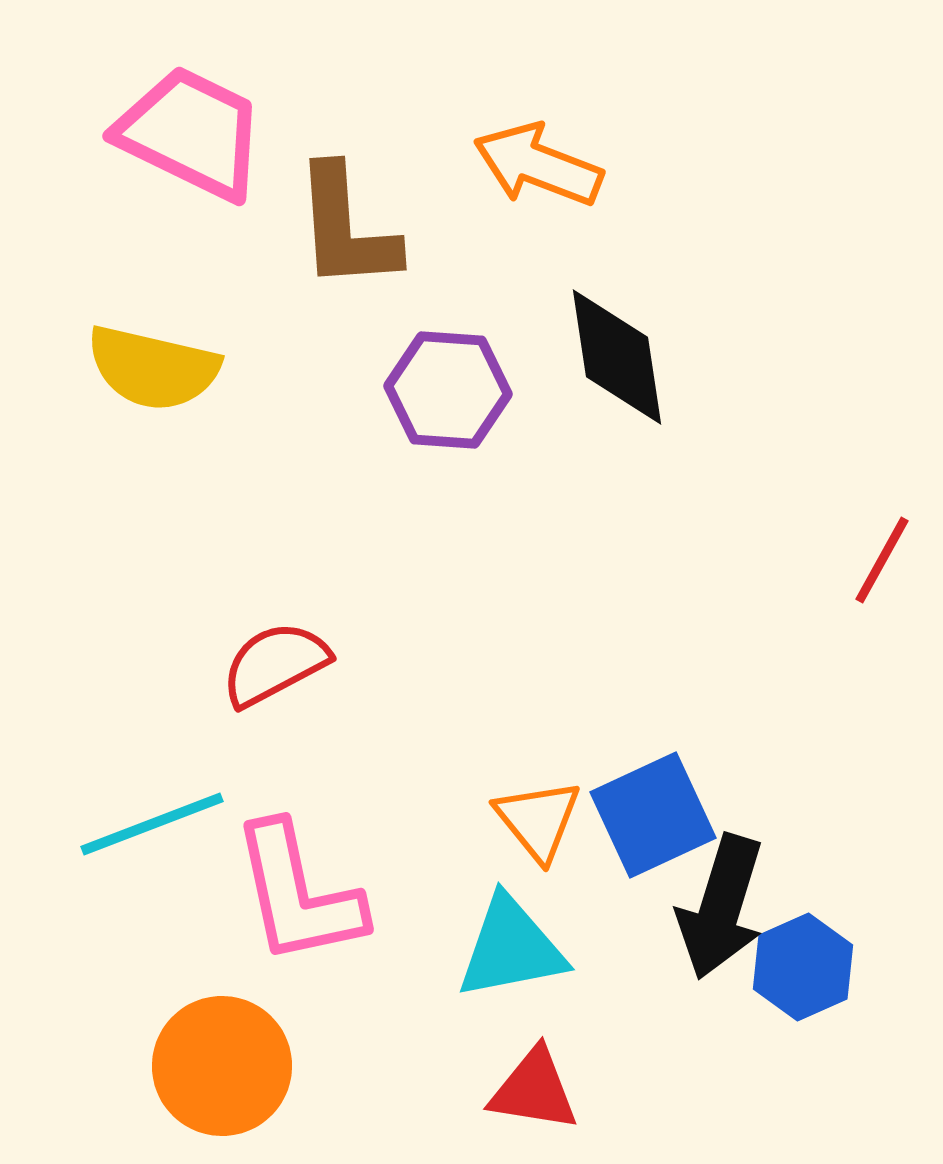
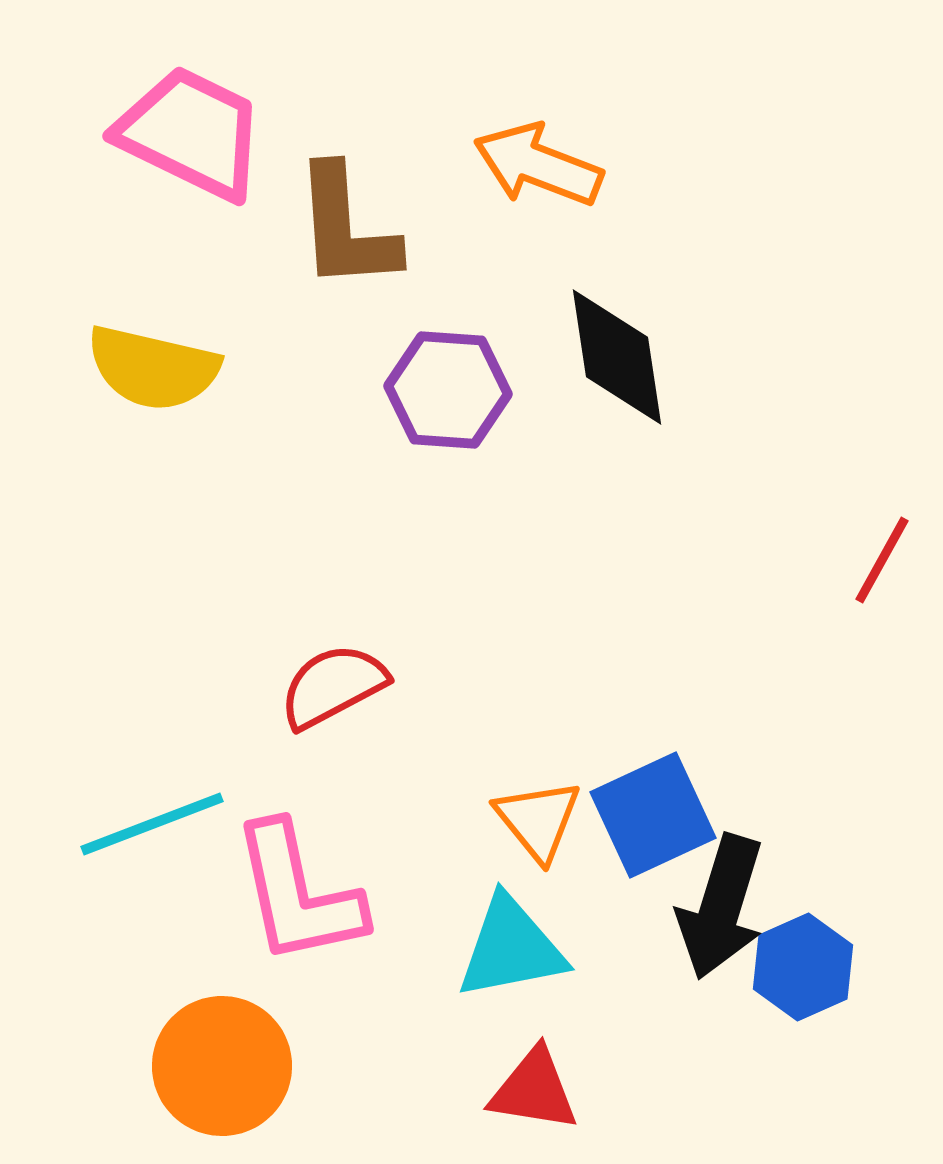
red semicircle: moved 58 px right, 22 px down
